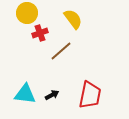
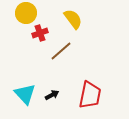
yellow circle: moved 1 px left
cyan triangle: rotated 40 degrees clockwise
